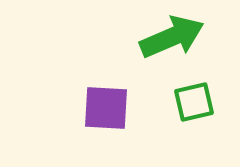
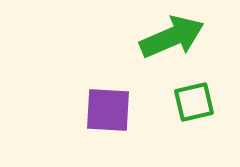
purple square: moved 2 px right, 2 px down
